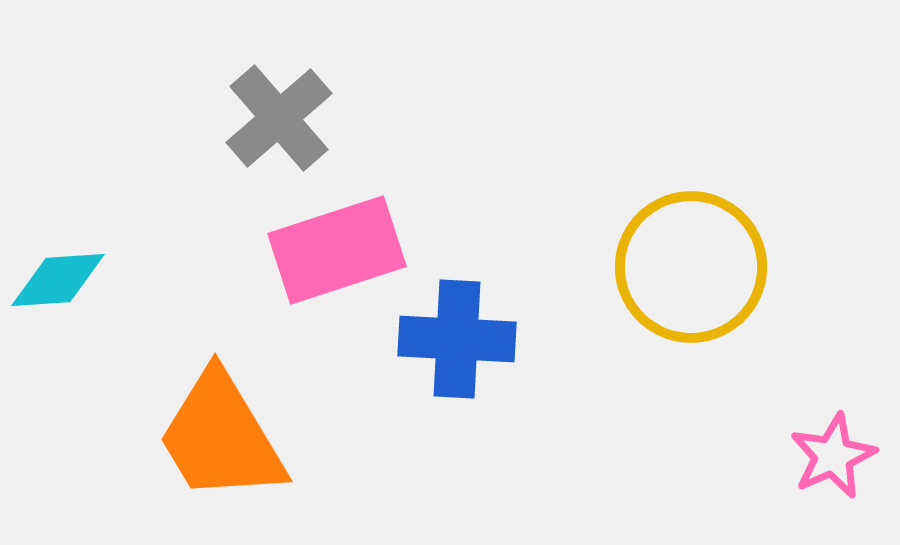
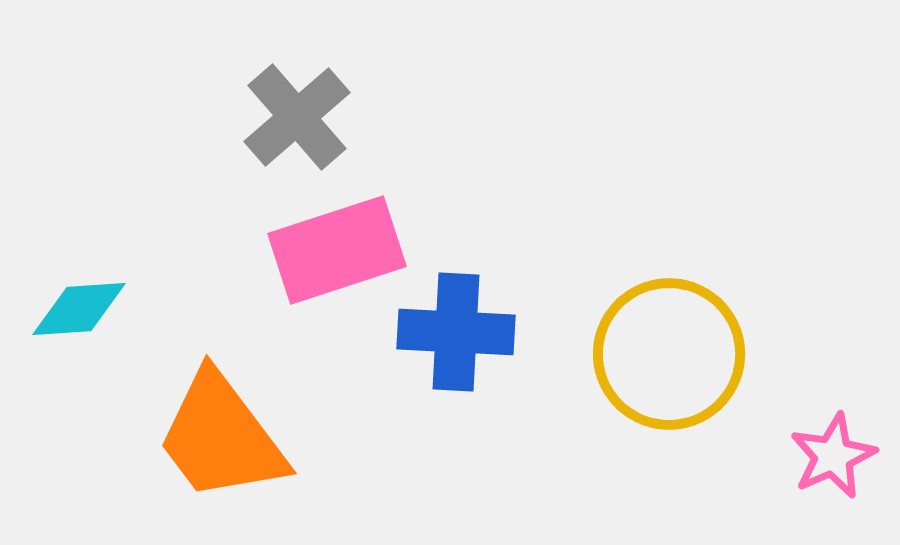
gray cross: moved 18 px right, 1 px up
yellow circle: moved 22 px left, 87 px down
cyan diamond: moved 21 px right, 29 px down
blue cross: moved 1 px left, 7 px up
orange trapezoid: rotated 6 degrees counterclockwise
